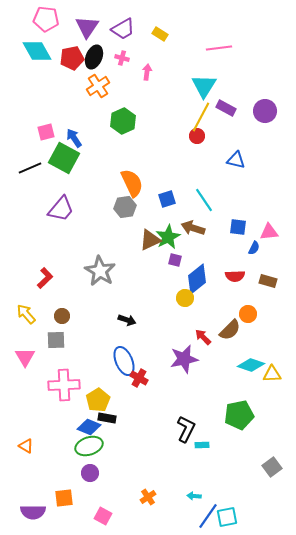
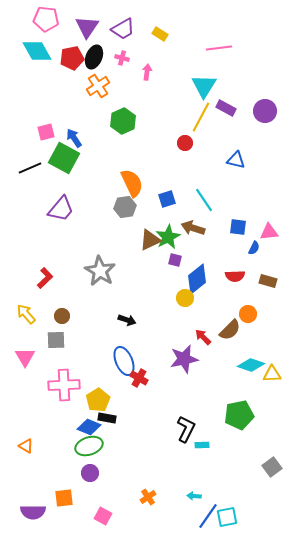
red circle at (197, 136): moved 12 px left, 7 px down
